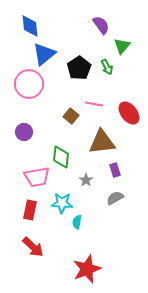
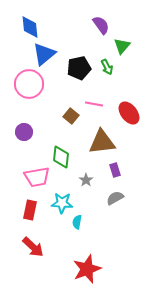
blue diamond: moved 1 px down
black pentagon: rotated 20 degrees clockwise
